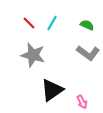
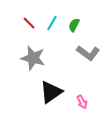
green semicircle: moved 13 px left; rotated 88 degrees counterclockwise
gray star: moved 3 px down
black triangle: moved 1 px left, 2 px down
